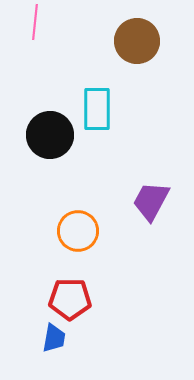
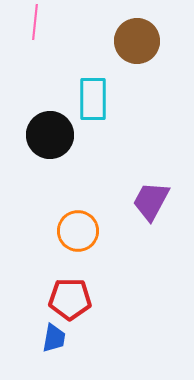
cyan rectangle: moved 4 px left, 10 px up
